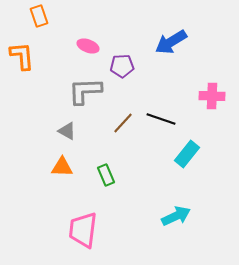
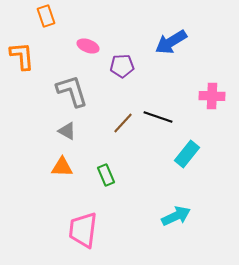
orange rectangle: moved 7 px right
gray L-shape: moved 13 px left; rotated 75 degrees clockwise
black line: moved 3 px left, 2 px up
